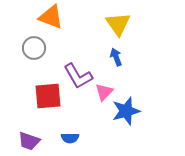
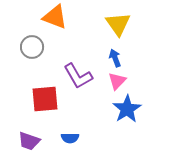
orange triangle: moved 4 px right
gray circle: moved 2 px left, 1 px up
blue arrow: moved 1 px left, 1 px down
pink triangle: moved 13 px right, 11 px up
red square: moved 3 px left, 3 px down
blue star: moved 1 px right, 2 px up; rotated 16 degrees counterclockwise
